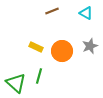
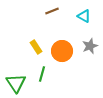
cyan triangle: moved 2 px left, 3 px down
yellow rectangle: rotated 32 degrees clockwise
green line: moved 3 px right, 2 px up
green triangle: rotated 15 degrees clockwise
